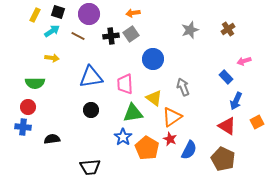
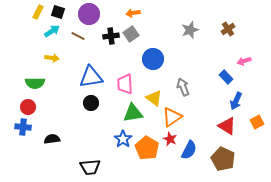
yellow rectangle: moved 3 px right, 3 px up
black circle: moved 7 px up
blue star: moved 2 px down
